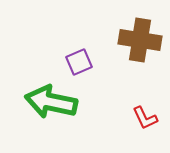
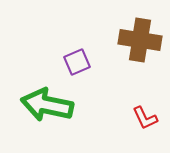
purple square: moved 2 px left
green arrow: moved 4 px left, 3 px down
